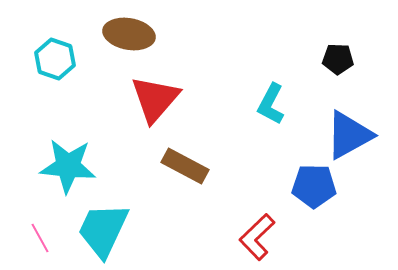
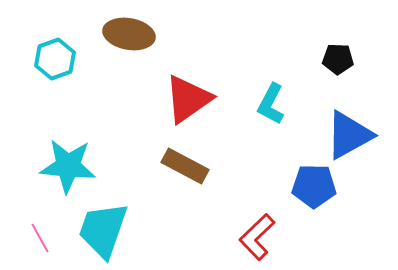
cyan hexagon: rotated 21 degrees clockwise
red triangle: moved 33 px right; rotated 14 degrees clockwise
cyan trapezoid: rotated 6 degrees counterclockwise
